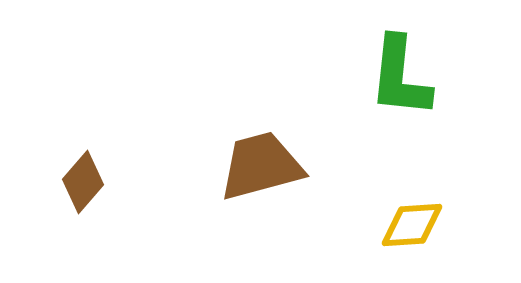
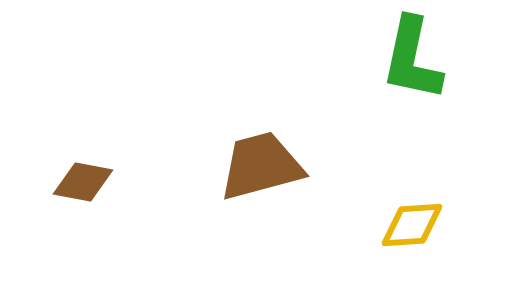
green L-shape: moved 12 px right, 18 px up; rotated 6 degrees clockwise
brown diamond: rotated 60 degrees clockwise
